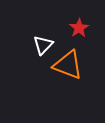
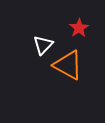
orange triangle: rotated 8 degrees clockwise
